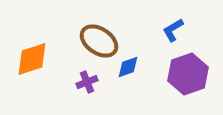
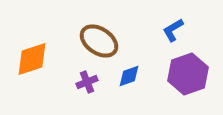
blue diamond: moved 1 px right, 9 px down
